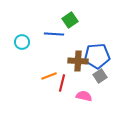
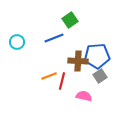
blue line: moved 4 px down; rotated 24 degrees counterclockwise
cyan circle: moved 5 px left
red line: moved 2 px up
